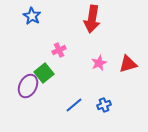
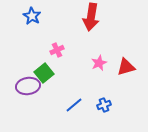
red arrow: moved 1 px left, 2 px up
pink cross: moved 2 px left
red triangle: moved 2 px left, 3 px down
purple ellipse: rotated 55 degrees clockwise
